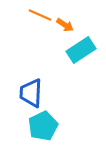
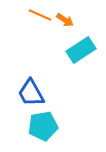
orange arrow: moved 5 px up
blue trapezoid: rotated 32 degrees counterclockwise
cyan pentagon: rotated 16 degrees clockwise
